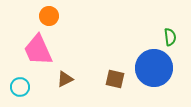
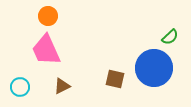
orange circle: moved 1 px left
green semicircle: rotated 54 degrees clockwise
pink trapezoid: moved 8 px right
brown triangle: moved 3 px left, 7 px down
